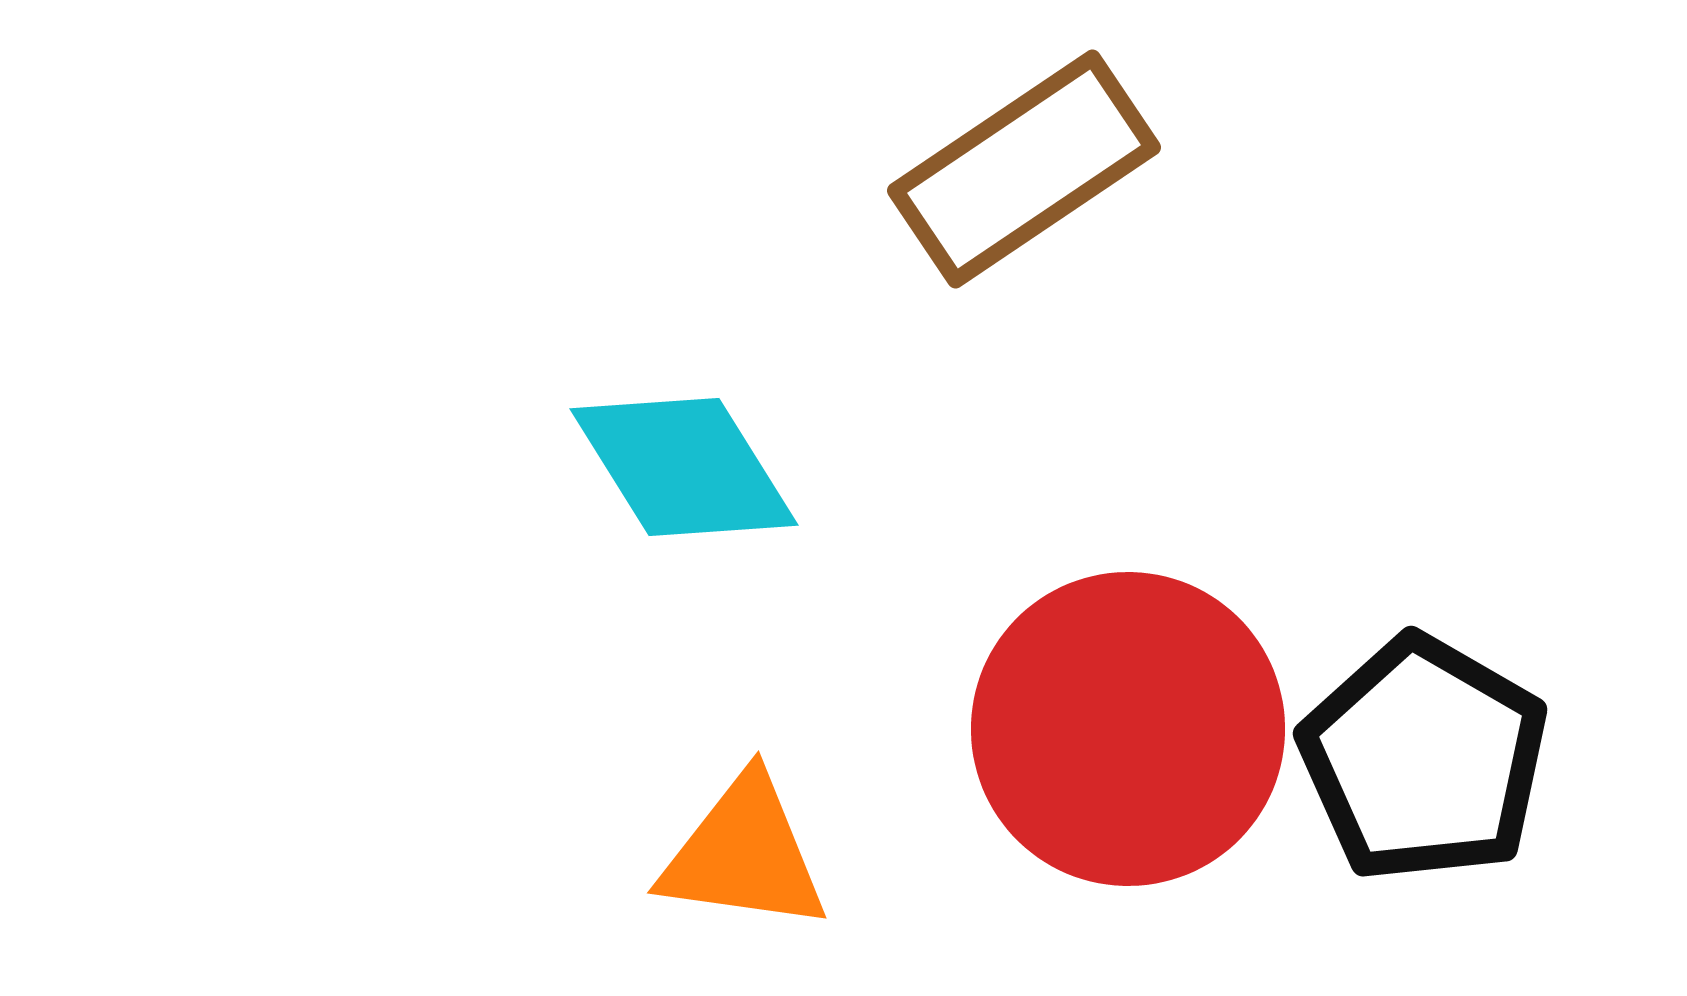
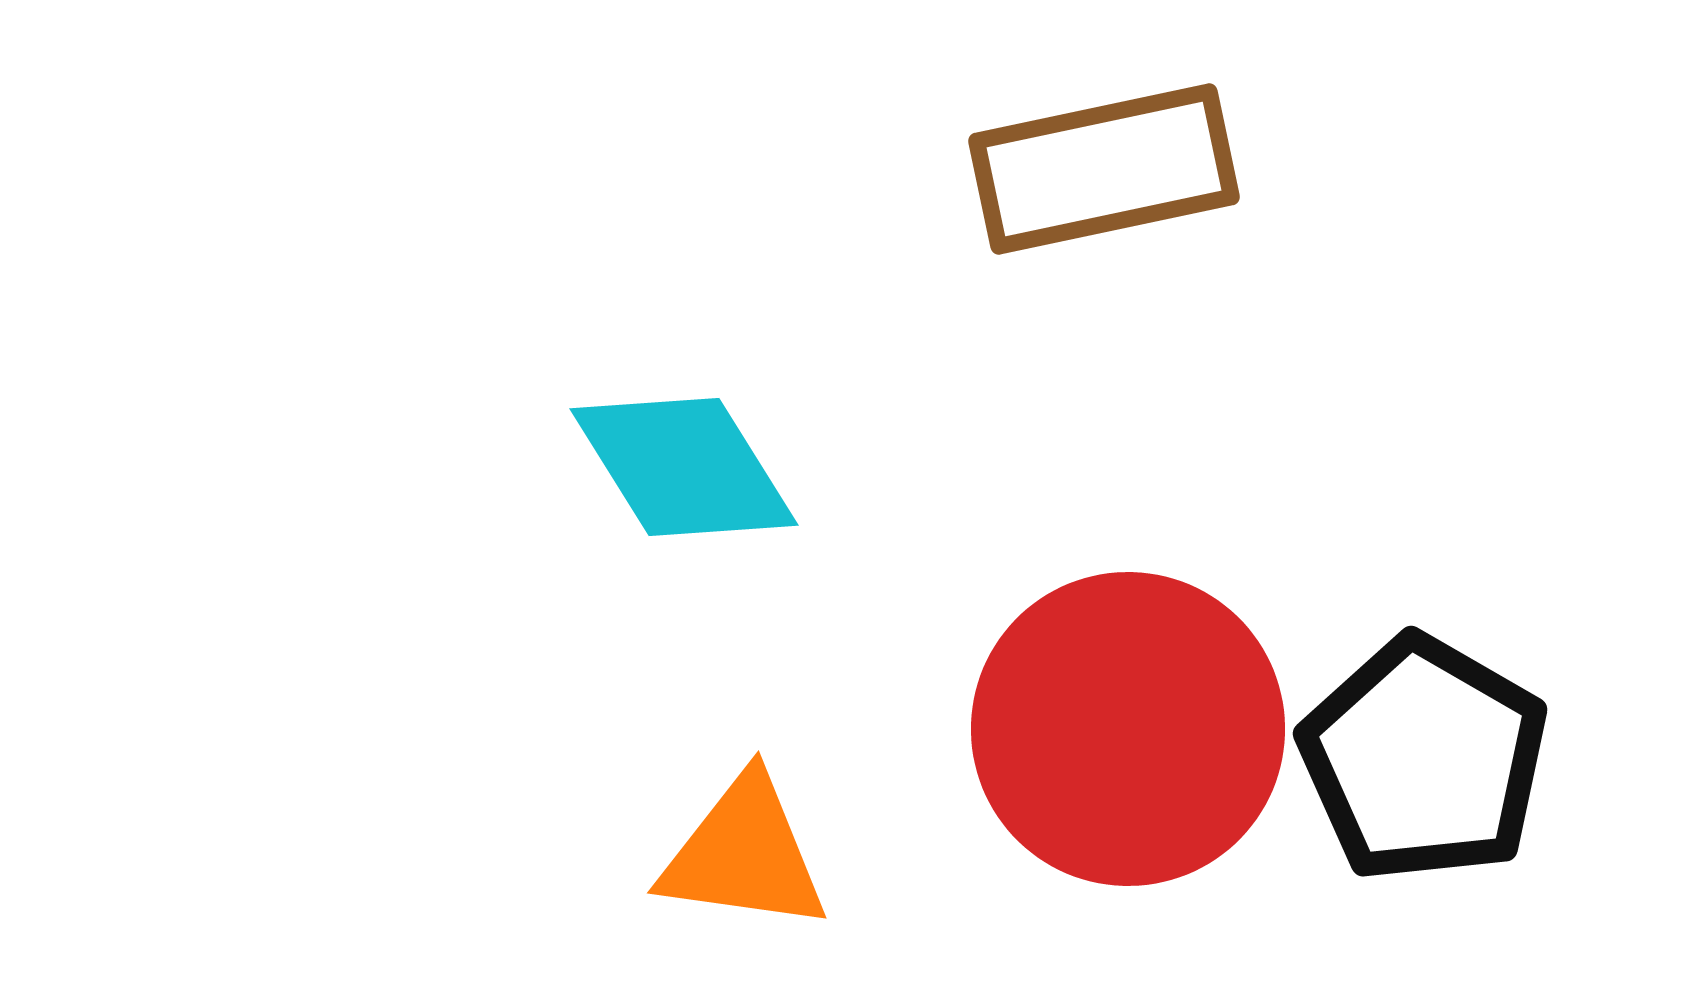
brown rectangle: moved 80 px right; rotated 22 degrees clockwise
